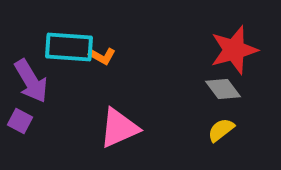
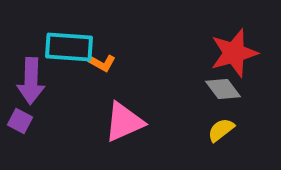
red star: moved 3 px down
orange L-shape: moved 7 px down
purple arrow: rotated 33 degrees clockwise
pink triangle: moved 5 px right, 6 px up
